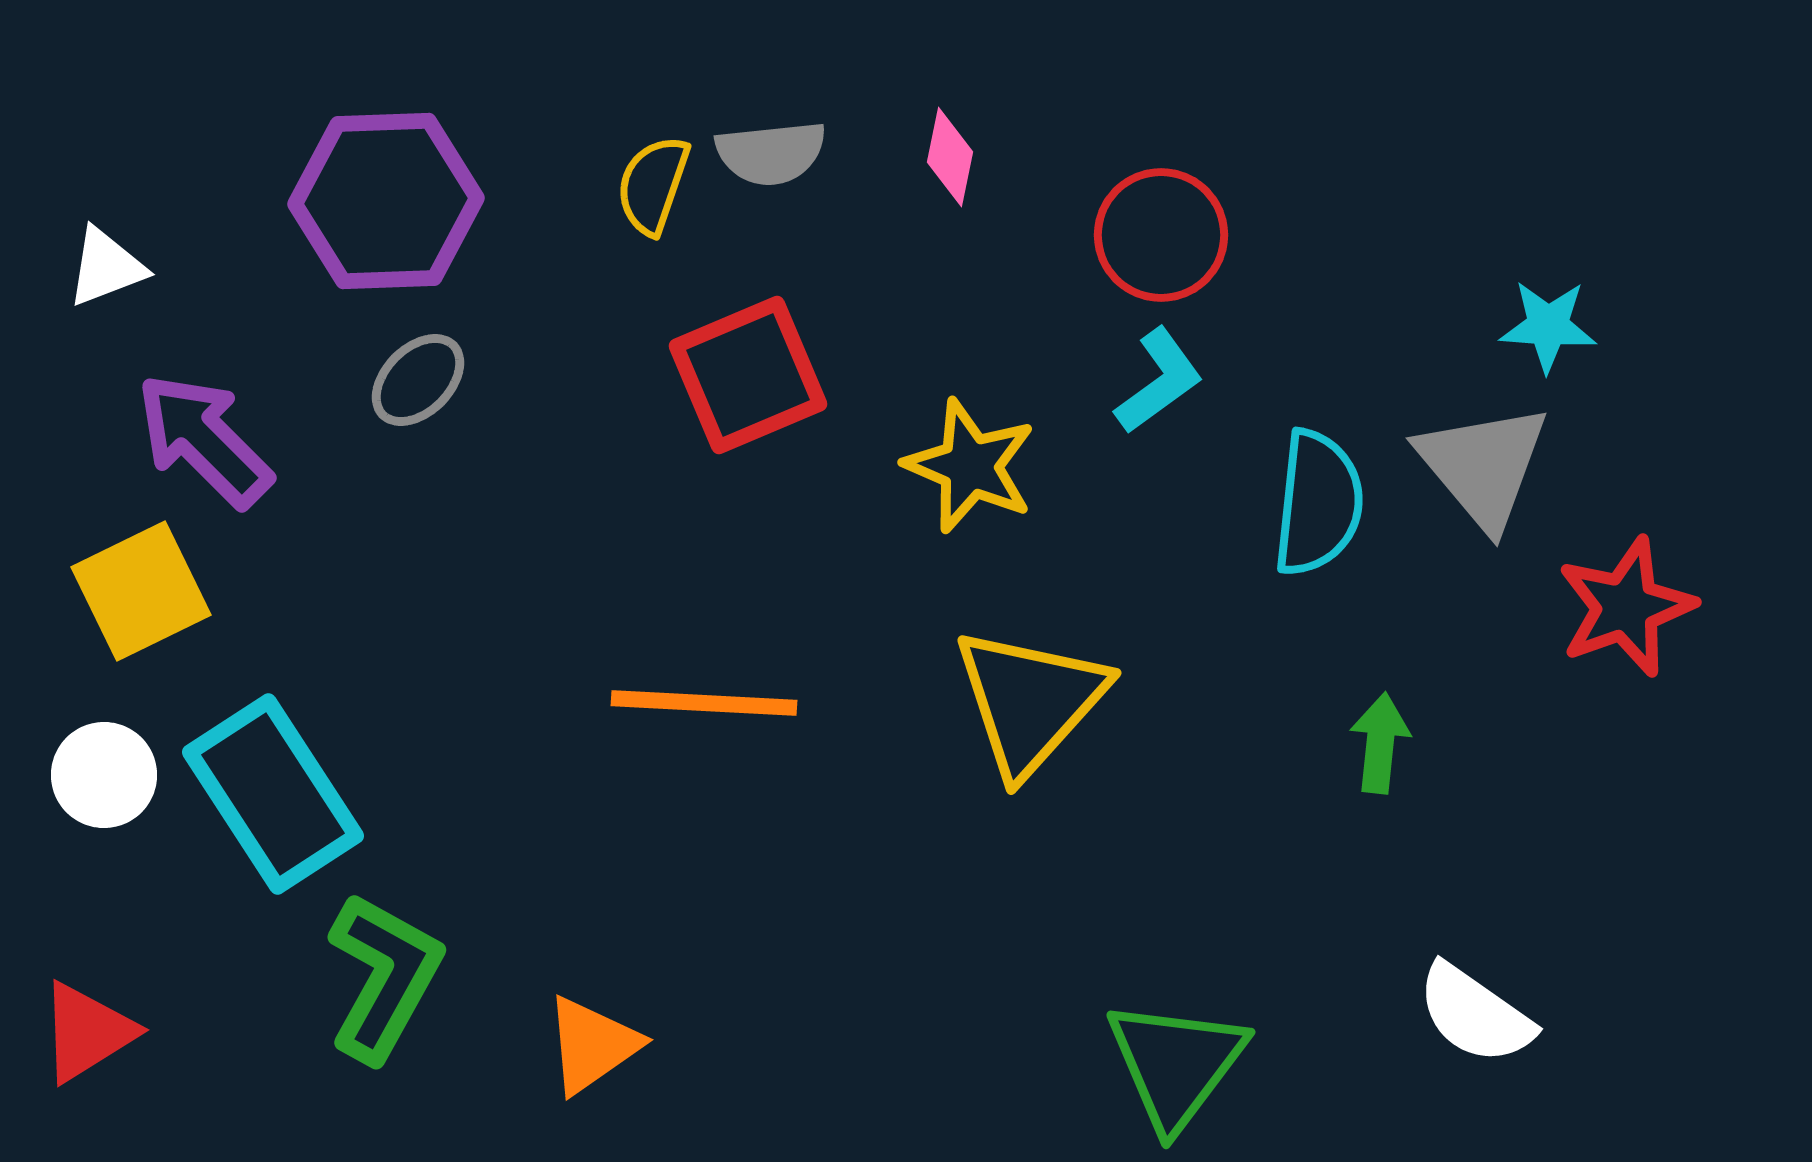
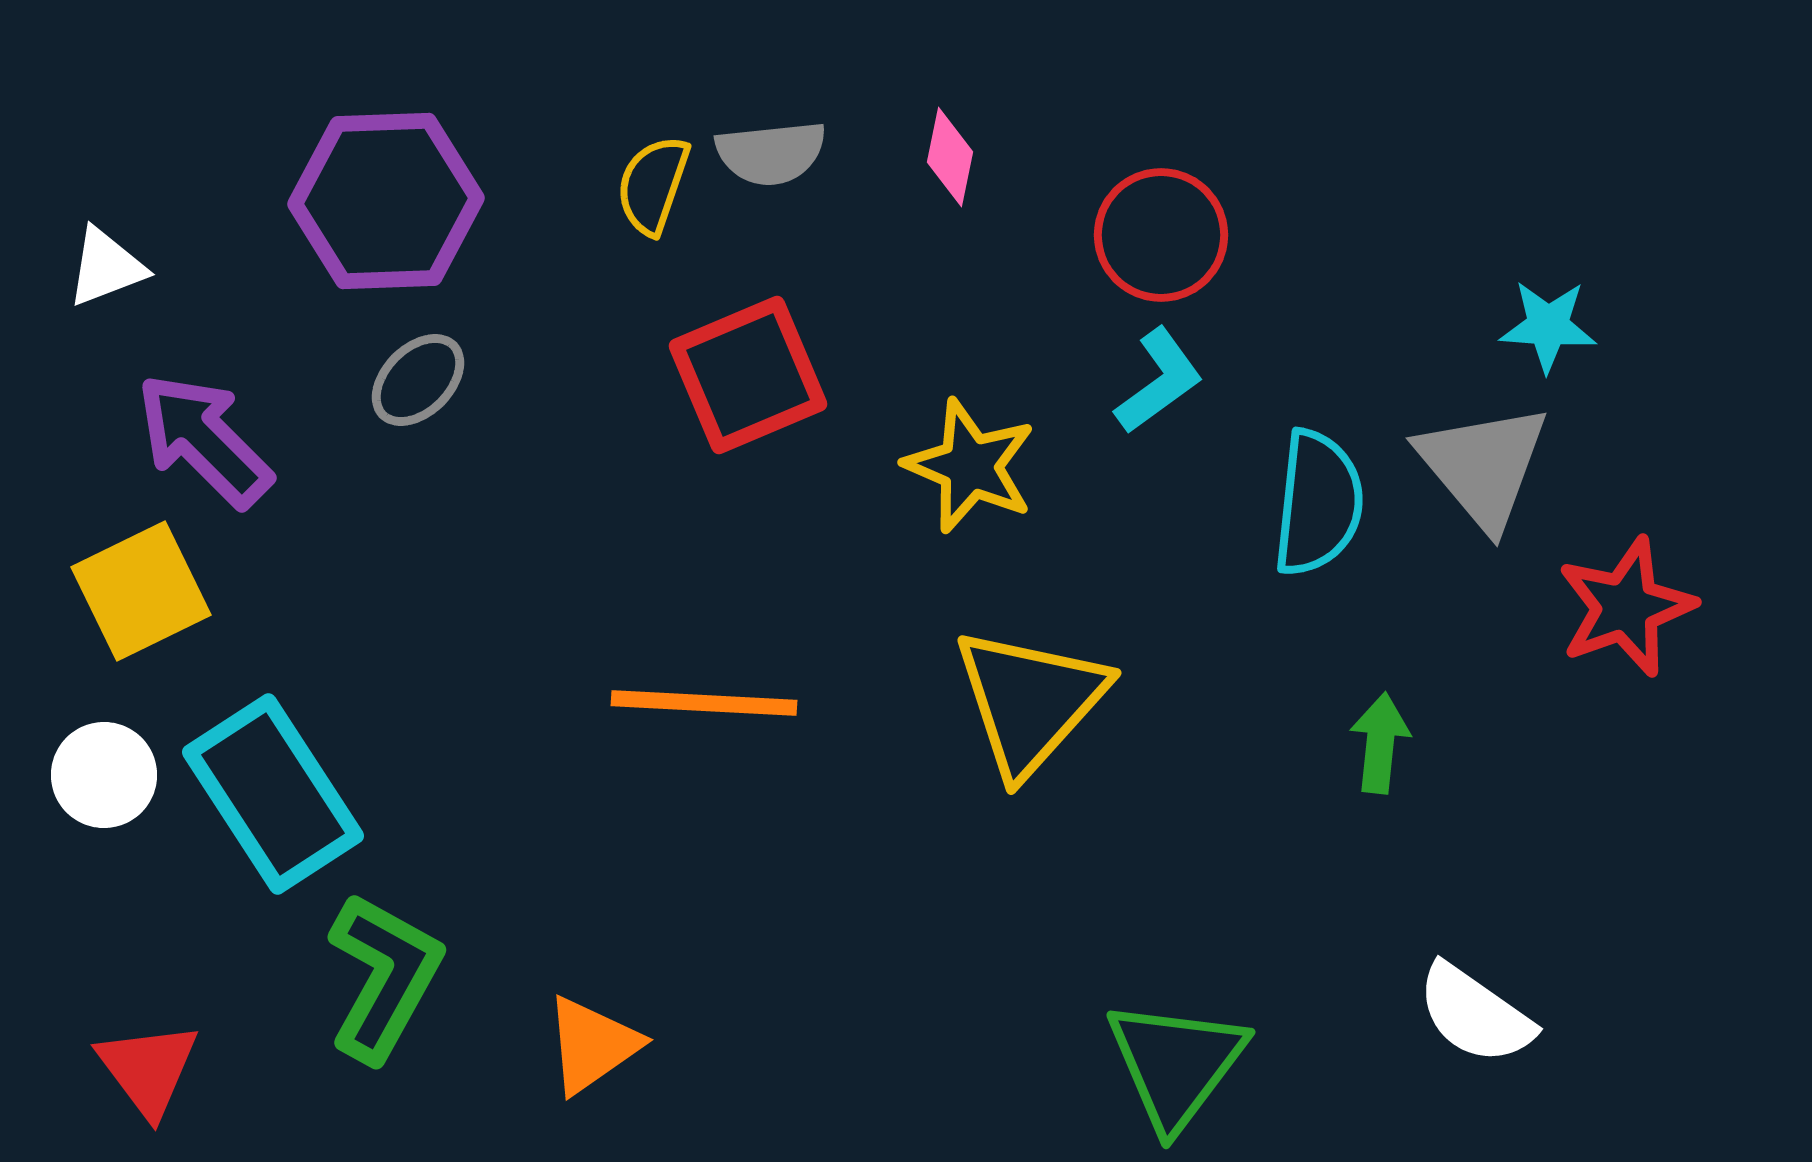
red triangle: moved 61 px right, 37 px down; rotated 35 degrees counterclockwise
